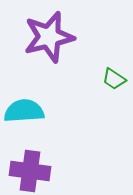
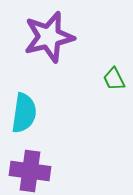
green trapezoid: rotated 30 degrees clockwise
cyan semicircle: moved 2 px down; rotated 102 degrees clockwise
